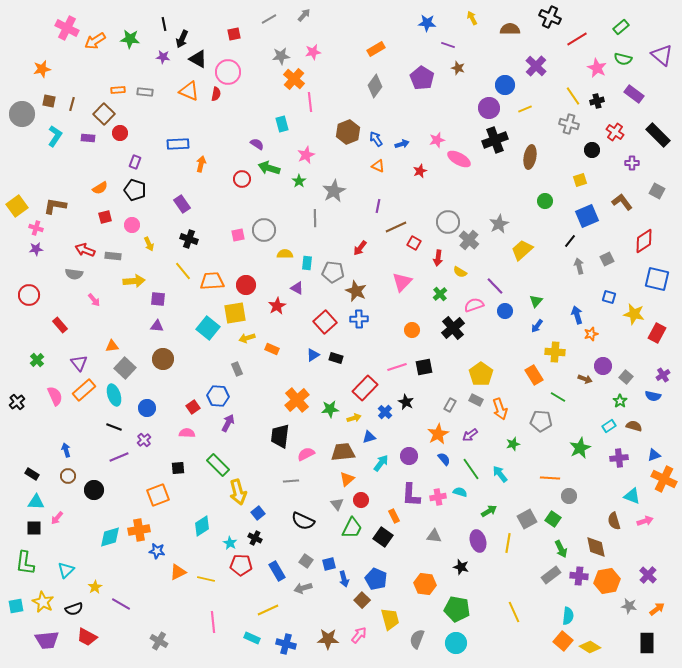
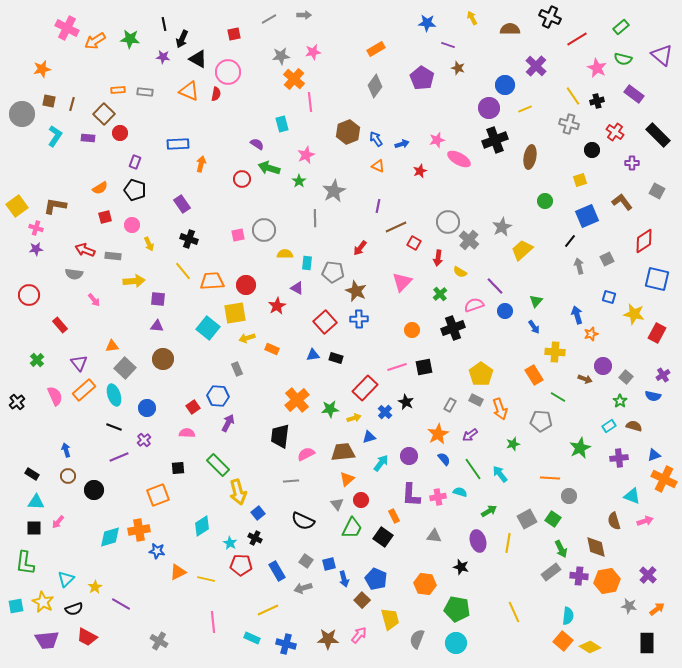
gray arrow at (304, 15): rotated 48 degrees clockwise
gray star at (499, 224): moved 3 px right, 3 px down
blue arrow at (537, 326): moved 3 px left, 1 px down; rotated 72 degrees counterclockwise
black cross at (453, 328): rotated 20 degrees clockwise
blue triangle at (313, 355): rotated 24 degrees clockwise
green line at (471, 469): moved 2 px right
pink arrow at (57, 518): moved 1 px right, 4 px down
cyan triangle at (66, 570): moved 9 px down
gray rectangle at (551, 575): moved 3 px up
